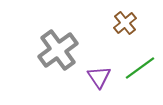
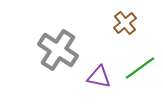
gray cross: rotated 21 degrees counterclockwise
purple triangle: rotated 45 degrees counterclockwise
